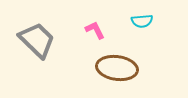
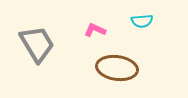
pink L-shape: rotated 40 degrees counterclockwise
gray trapezoid: moved 4 px down; rotated 15 degrees clockwise
